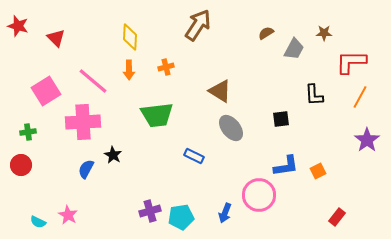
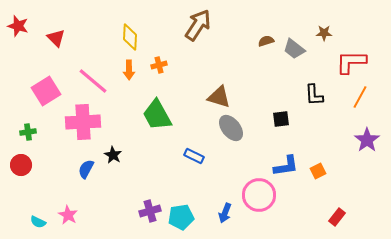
brown semicircle: moved 8 px down; rotated 14 degrees clockwise
gray trapezoid: rotated 100 degrees clockwise
orange cross: moved 7 px left, 2 px up
brown triangle: moved 1 px left, 6 px down; rotated 15 degrees counterclockwise
green trapezoid: rotated 68 degrees clockwise
